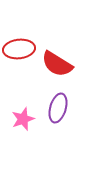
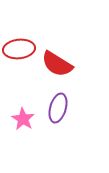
pink star: rotated 20 degrees counterclockwise
